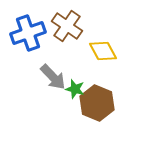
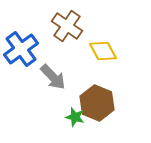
blue cross: moved 7 px left, 16 px down; rotated 16 degrees counterclockwise
green star: moved 28 px down
